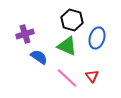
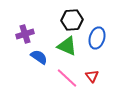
black hexagon: rotated 20 degrees counterclockwise
